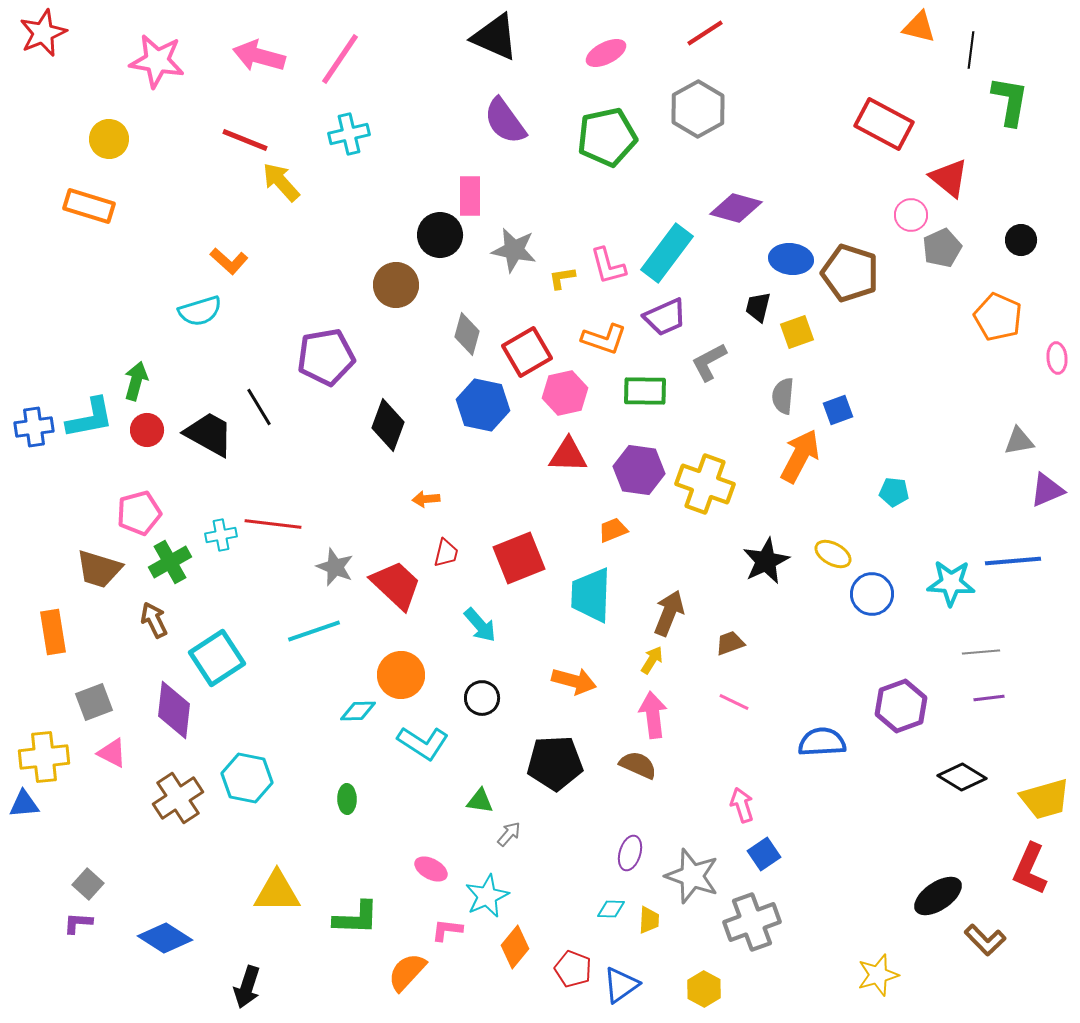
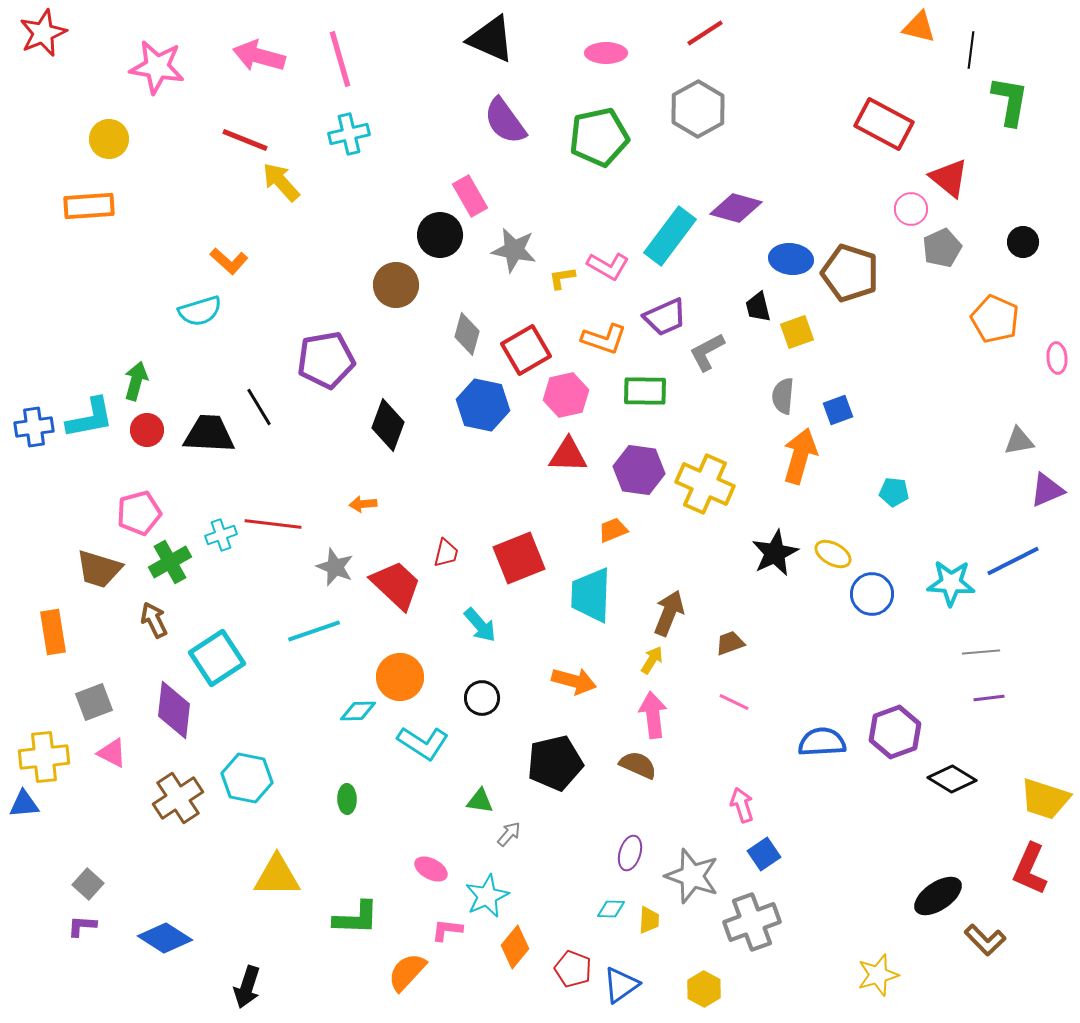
black triangle at (495, 37): moved 4 px left, 2 px down
pink ellipse at (606, 53): rotated 27 degrees clockwise
pink line at (340, 59): rotated 50 degrees counterclockwise
pink star at (157, 61): moved 6 px down
green pentagon at (607, 137): moved 8 px left
pink rectangle at (470, 196): rotated 30 degrees counterclockwise
orange rectangle at (89, 206): rotated 21 degrees counterclockwise
pink circle at (911, 215): moved 6 px up
black circle at (1021, 240): moved 2 px right, 2 px down
cyan rectangle at (667, 253): moved 3 px right, 17 px up
pink L-shape at (608, 266): rotated 45 degrees counterclockwise
black trapezoid at (758, 307): rotated 28 degrees counterclockwise
orange pentagon at (998, 317): moved 3 px left, 2 px down
red square at (527, 352): moved 1 px left, 2 px up
purple pentagon at (326, 357): moved 3 px down
gray L-shape at (709, 362): moved 2 px left, 10 px up
pink hexagon at (565, 393): moved 1 px right, 2 px down
black trapezoid at (209, 434): rotated 26 degrees counterclockwise
orange arrow at (800, 456): rotated 12 degrees counterclockwise
yellow cross at (705, 484): rotated 4 degrees clockwise
orange arrow at (426, 499): moved 63 px left, 5 px down
cyan cross at (221, 535): rotated 8 degrees counterclockwise
black star at (766, 561): moved 9 px right, 8 px up
blue line at (1013, 561): rotated 22 degrees counterclockwise
orange circle at (401, 675): moved 1 px left, 2 px down
purple hexagon at (901, 706): moved 6 px left, 26 px down
black pentagon at (555, 763): rotated 10 degrees counterclockwise
black diamond at (962, 777): moved 10 px left, 2 px down
yellow trapezoid at (1045, 799): rotated 34 degrees clockwise
yellow triangle at (277, 892): moved 16 px up
purple L-shape at (78, 923): moved 4 px right, 3 px down
